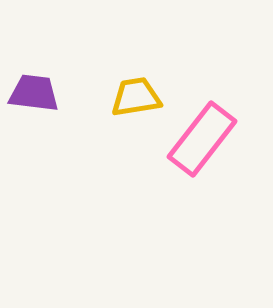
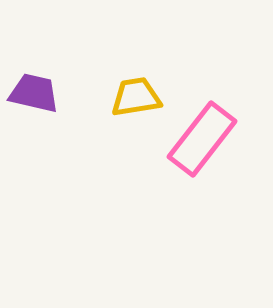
purple trapezoid: rotated 6 degrees clockwise
